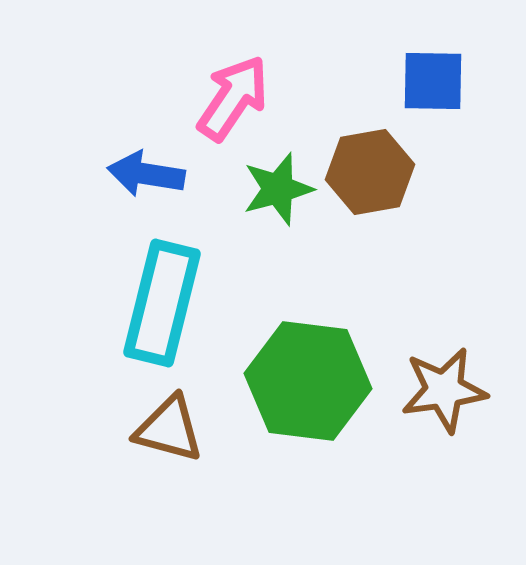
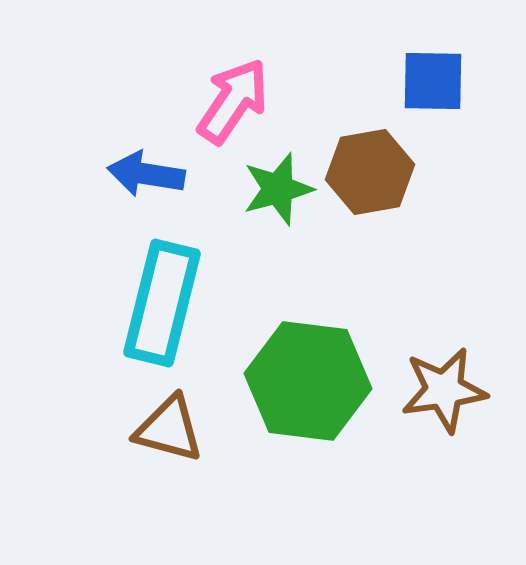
pink arrow: moved 3 px down
